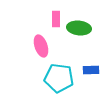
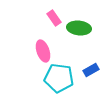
pink rectangle: moved 2 px left, 1 px up; rotated 35 degrees counterclockwise
pink ellipse: moved 2 px right, 5 px down
blue rectangle: rotated 28 degrees counterclockwise
